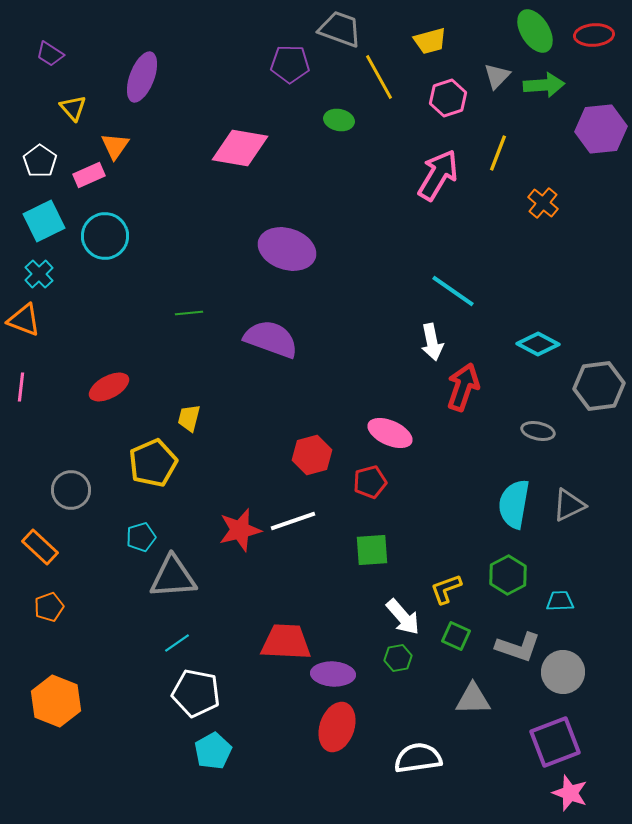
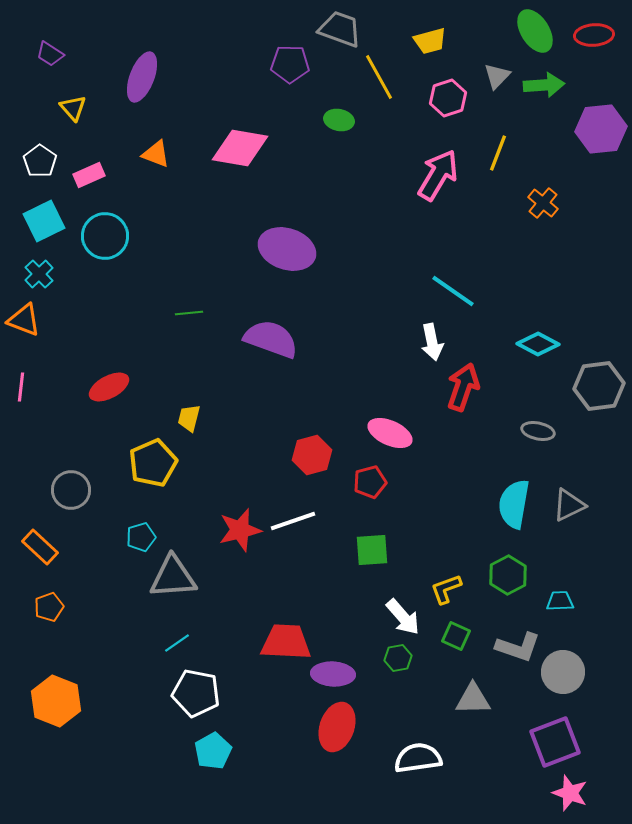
orange triangle at (115, 146): moved 41 px right, 8 px down; rotated 44 degrees counterclockwise
